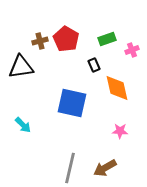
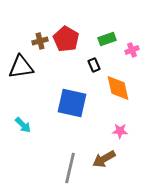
orange diamond: moved 1 px right
brown arrow: moved 1 px left, 9 px up
